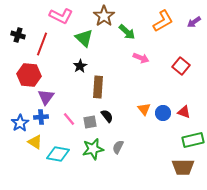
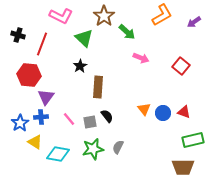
orange L-shape: moved 1 px left, 6 px up
